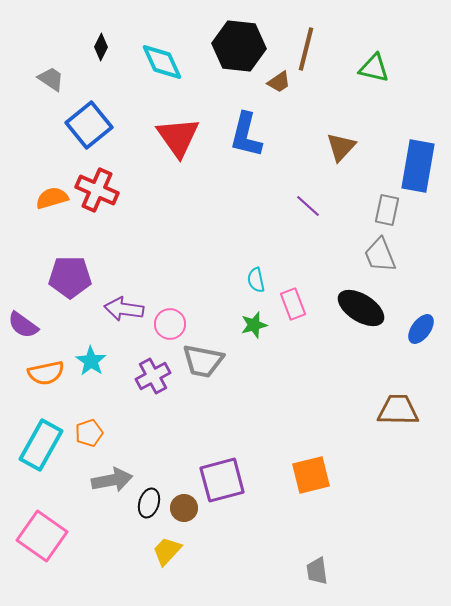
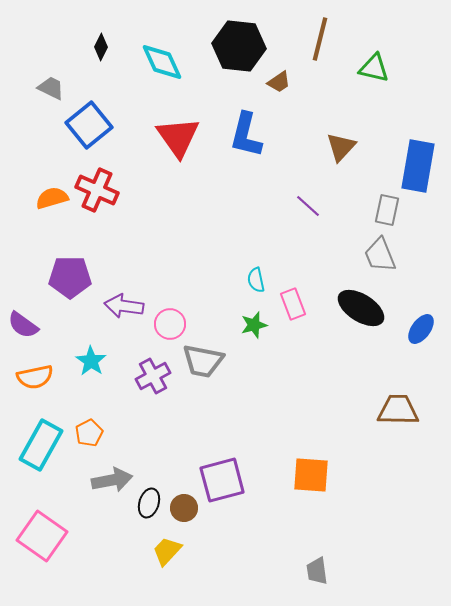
brown line at (306, 49): moved 14 px right, 10 px up
gray trapezoid at (51, 79): moved 9 px down; rotated 8 degrees counterclockwise
purple arrow at (124, 309): moved 3 px up
orange semicircle at (46, 373): moved 11 px left, 4 px down
orange pentagon at (89, 433): rotated 8 degrees counterclockwise
orange square at (311, 475): rotated 18 degrees clockwise
